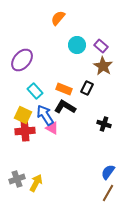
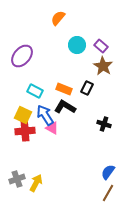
purple ellipse: moved 4 px up
cyan rectangle: rotated 21 degrees counterclockwise
